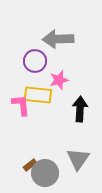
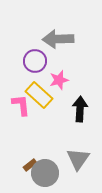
yellow rectangle: moved 1 px right; rotated 36 degrees clockwise
